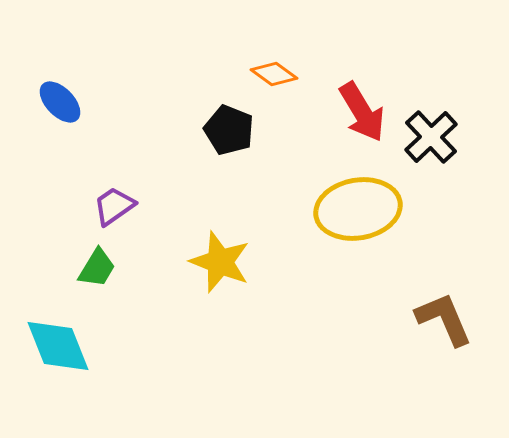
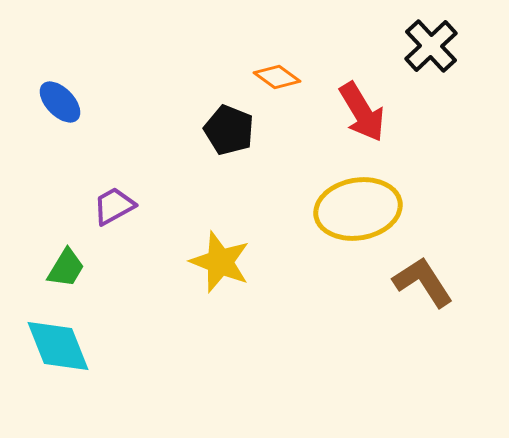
orange diamond: moved 3 px right, 3 px down
black cross: moved 91 px up
purple trapezoid: rotated 6 degrees clockwise
green trapezoid: moved 31 px left
brown L-shape: moved 21 px left, 37 px up; rotated 10 degrees counterclockwise
